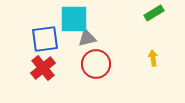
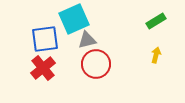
green rectangle: moved 2 px right, 8 px down
cyan square: rotated 24 degrees counterclockwise
gray triangle: moved 2 px down
yellow arrow: moved 3 px right, 3 px up; rotated 21 degrees clockwise
